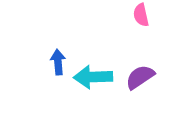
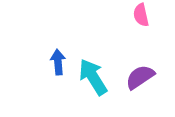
cyan arrow: rotated 60 degrees clockwise
